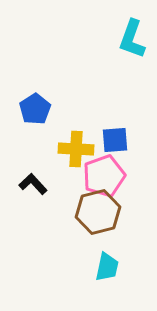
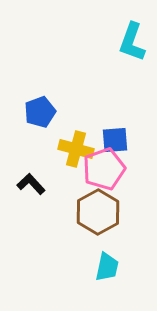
cyan L-shape: moved 3 px down
blue pentagon: moved 5 px right, 3 px down; rotated 12 degrees clockwise
yellow cross: rotated 12 degrees clockwise
pink pentagon: moved 7 px up
black L-shape: moved 2 px left
brown hexagon: rotated 15 degrees counterclockwise
